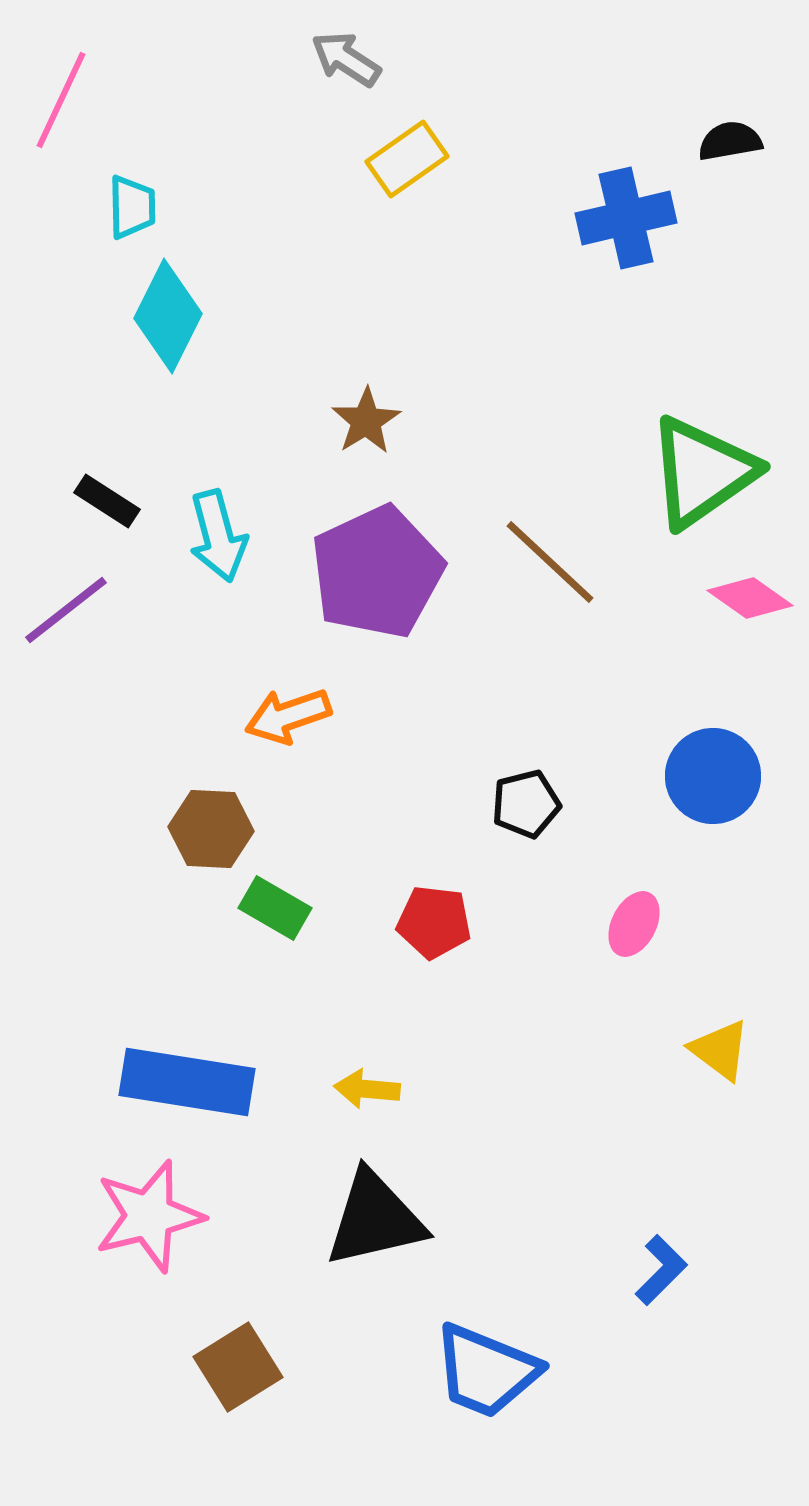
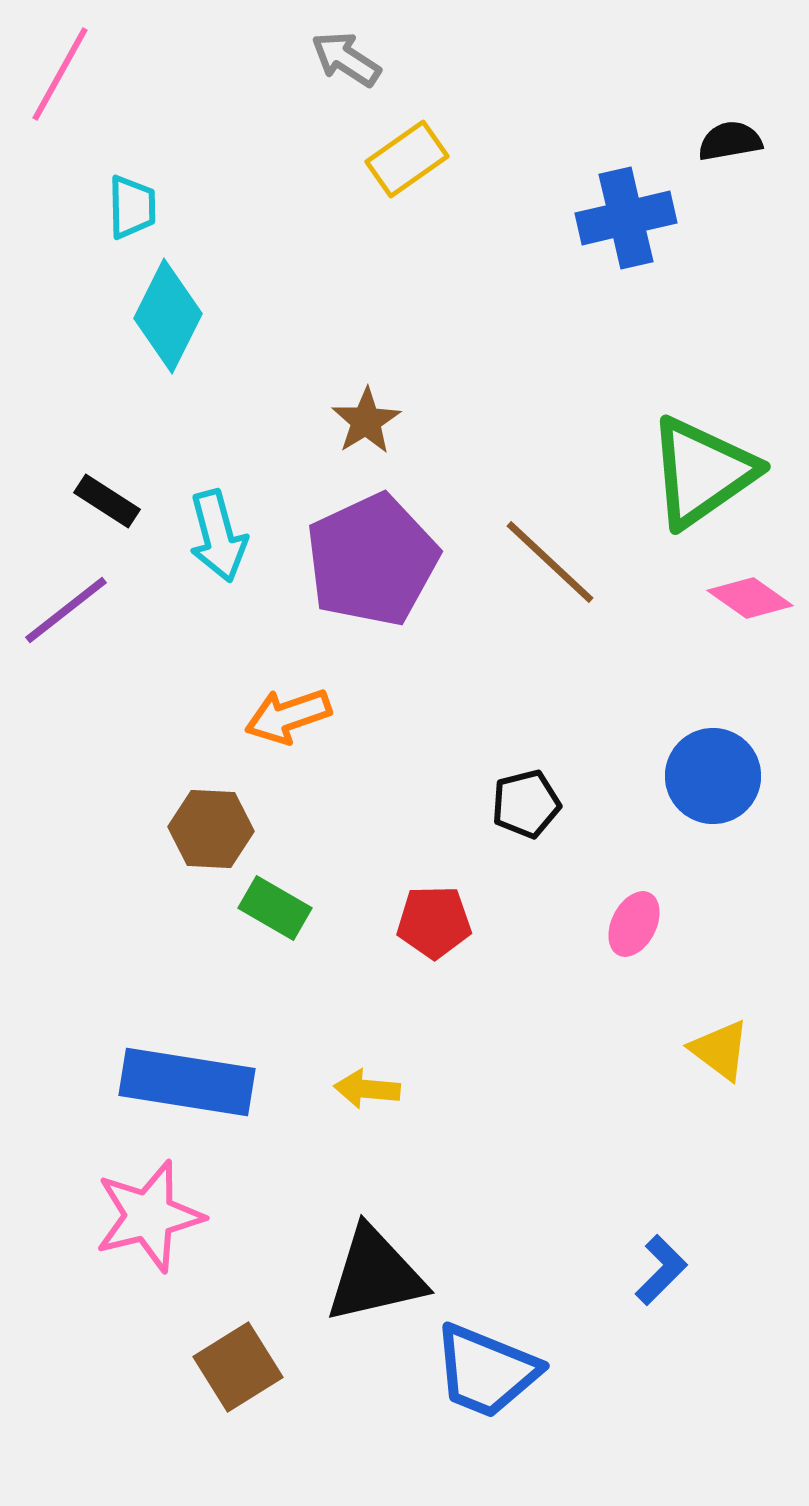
pink line: moved 1 px left, 26 px up; rotated 4 degrees clockwise
purple pentagon: moved 5 px left, 12 px up
red pentagon: rotated 8 degrees counterclockwise
black triangle: moved 56 px down
